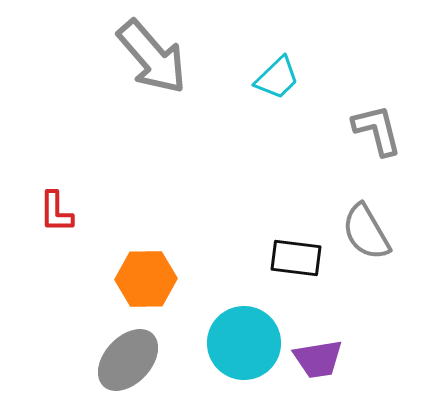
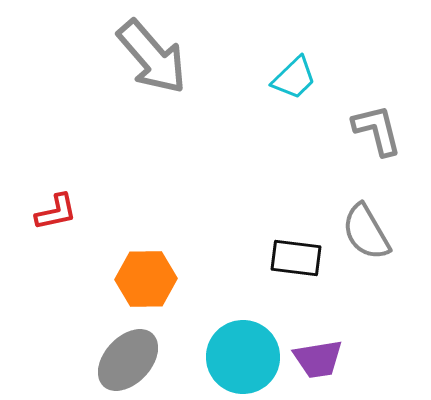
cyan trapezoid: moved 17 px right
red L-shape: rotated 102 degrees counterclockwise
cyan circle: moved 1 px left, 14 px down
